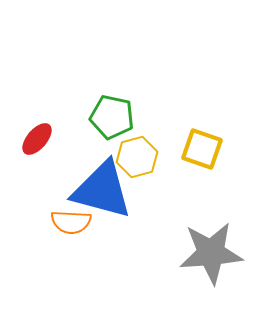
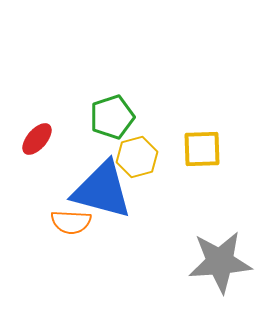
green pentagon: rotated 30 degrees counterclockwise
yellow square: rotated 21 degrees counterclockwise
gray star: moved 9 px right, 9 px down
